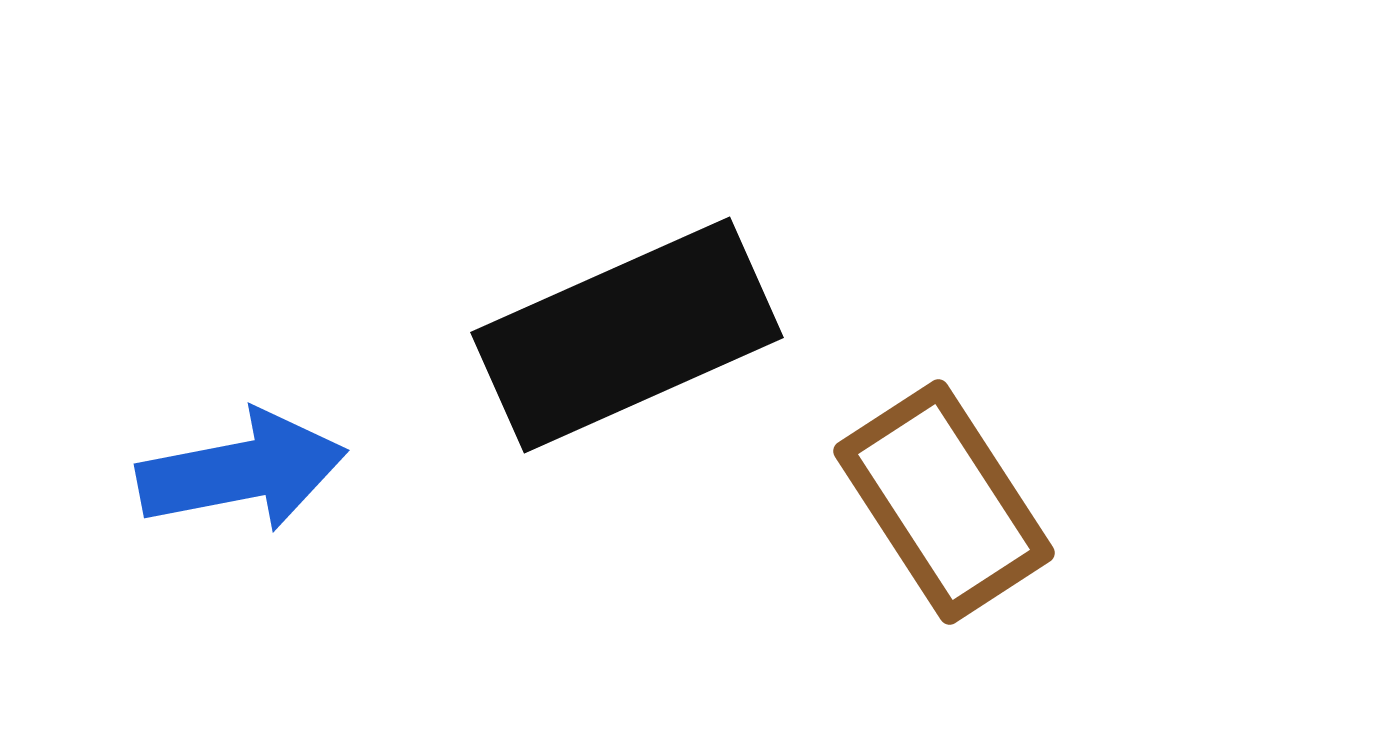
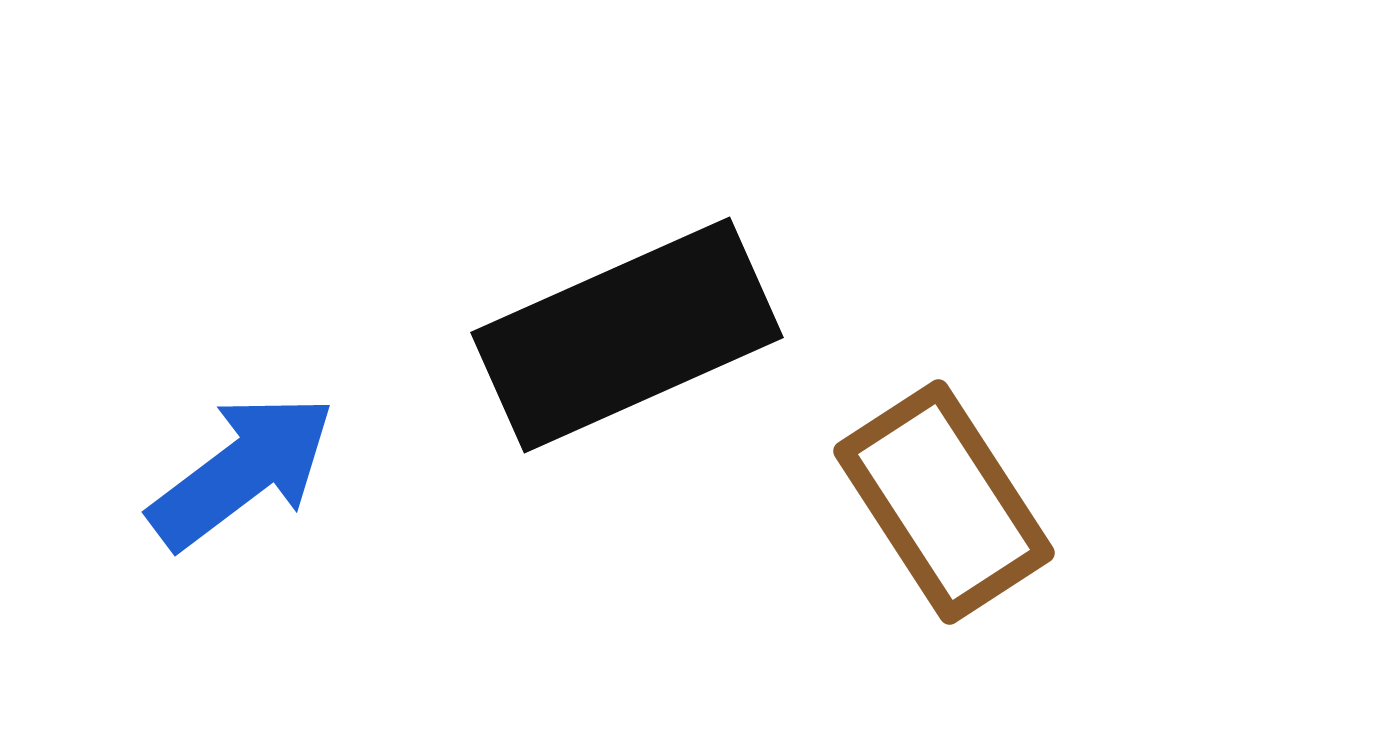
blue arrow: rotated 26 degrees counterclockwise
